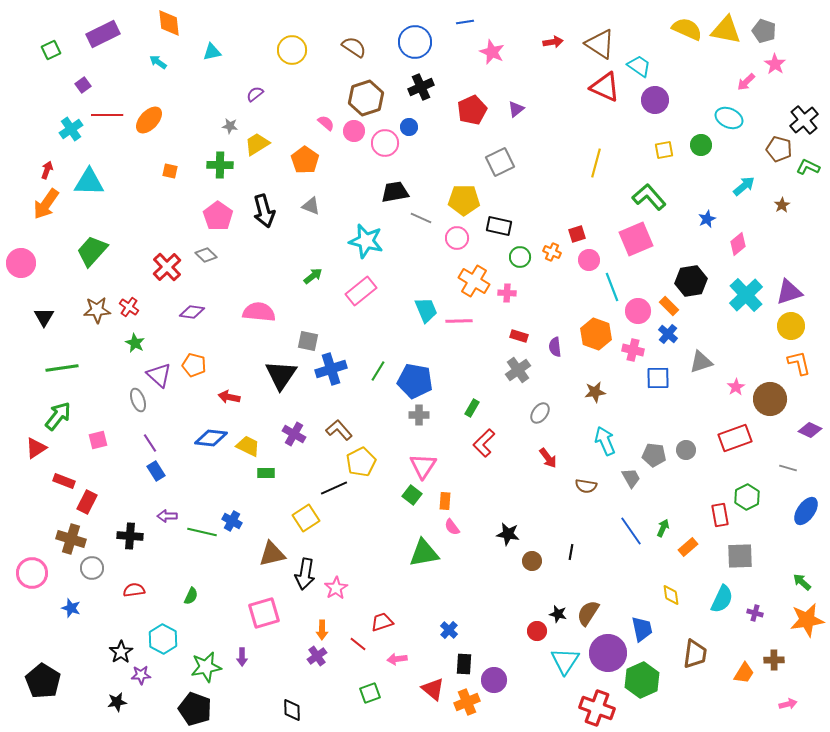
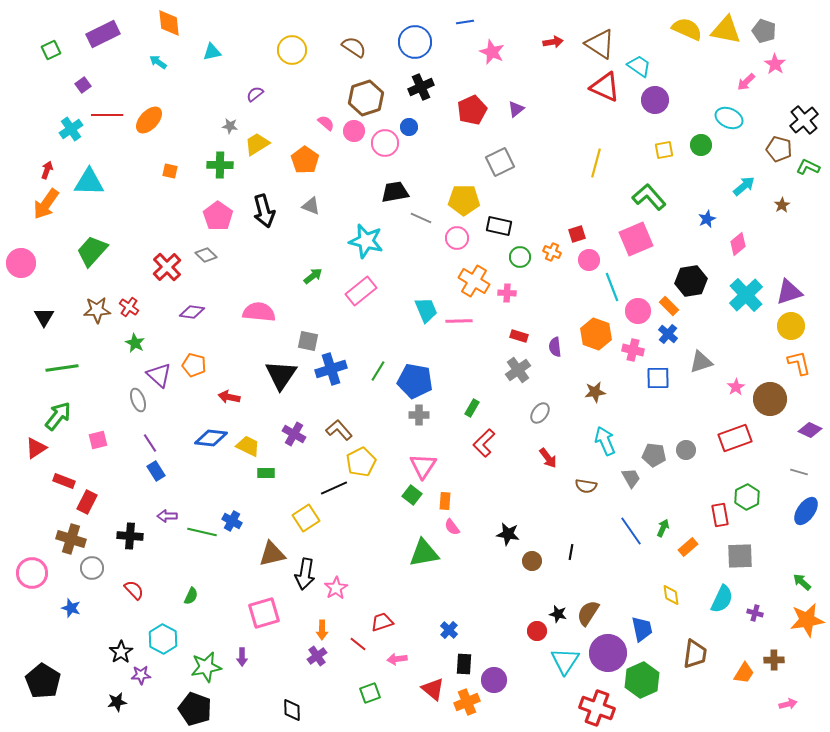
gray line at (788, 468): moved 11 px right, 4 px down
red semicircle at (134, 590): rotated 55 degrees clockwise
